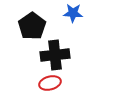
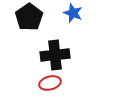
blue star: rotated 18 degrees clockwise
black pentagon: moved 3 px left, 9 px up
